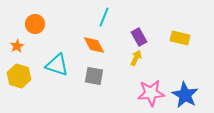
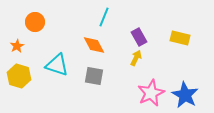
orange circle: moved 2 px up
pink star: rotated 20 degrees counterclockwise
